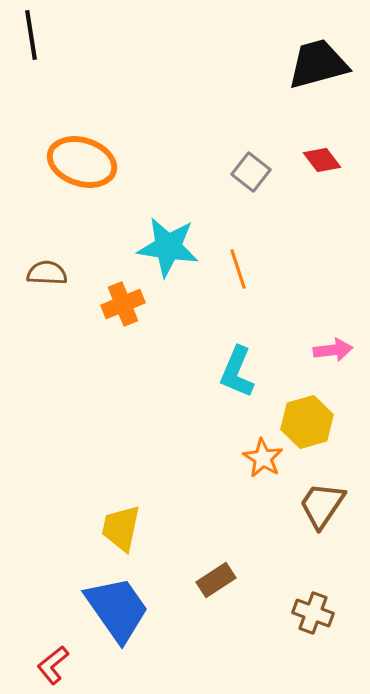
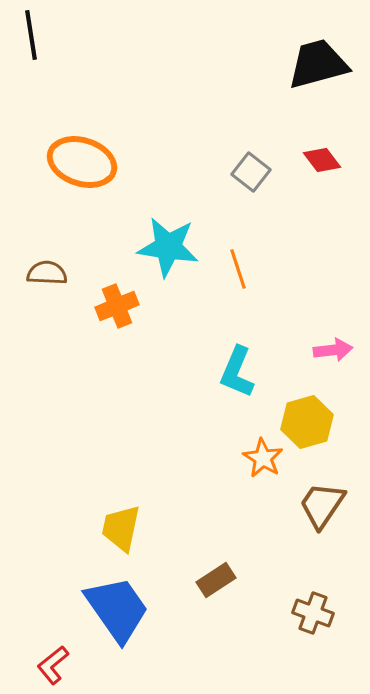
orange cross: moved 6 px left, 2 px down
